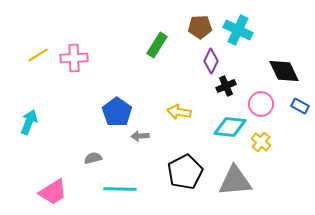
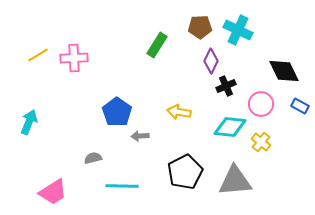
cyan line: moved 2 px right, 3 px up
